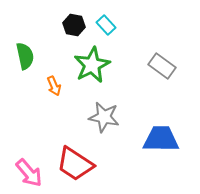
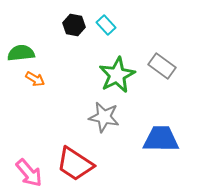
green semicircle: moved 4 px left, 3 px up; rotated 84 degrees counterclockwise
green star: moved 25 px right, 10 px down
orange arrow: moved 19 px left, 7 px up; rotated 36 degrees counterclockwise
